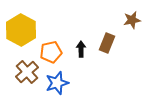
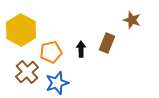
brown star: rotated 30 degrees clockwise
